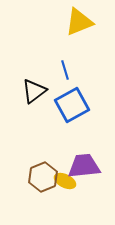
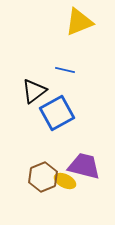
blue line: rotated 60 degrees counterclockwise
blue square: moved 15 px left, 8 px down
purple trapezoid: rotated 20 degrees clockwise
